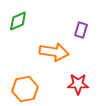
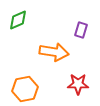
green diamond: moved 1 px up
